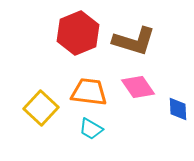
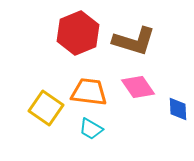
yellow square: moved 5 px right; rotated 8 degrees counterclockwise
